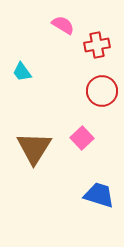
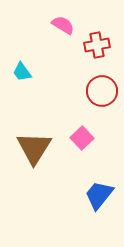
blue trapezoid: rotated 68 degrees counterclockwise
